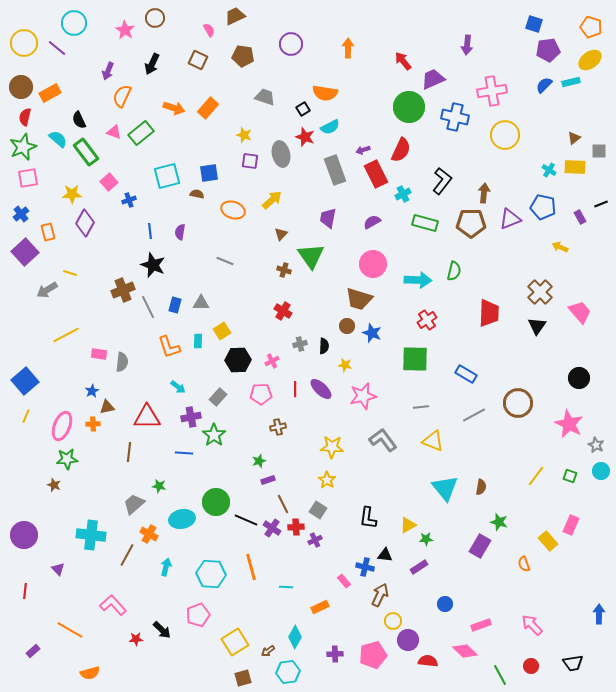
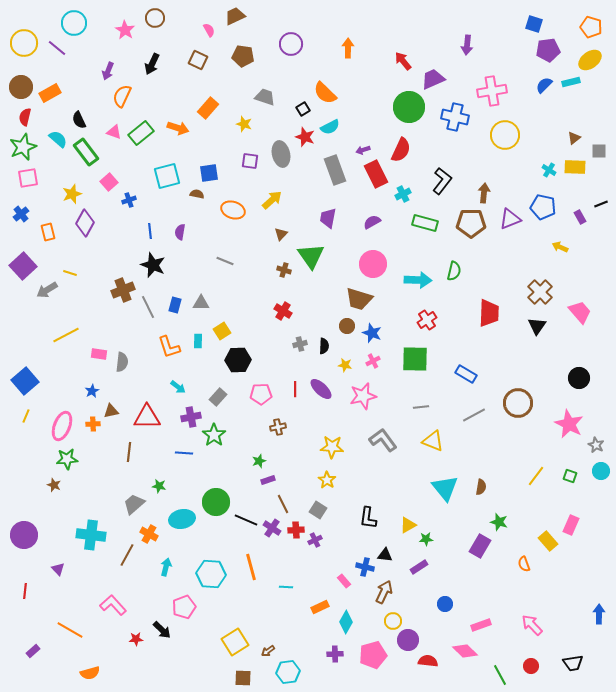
orange semicircle at (325, 93): rotated 35 degrees clockwise
orange arrow at (174, 108): moved 4 px right, 20 px down
yellow star at (244, 135): moved 11 px up
yellow star at (72, 194): rotated 18 degrees counterclockwise
purple square at (25, 252): moved 2 px left, 14 px down
pink cross at (272, 361): moved 101 px right
brown triangle at (107, 407): moved 4 px right, 4 px down
red cross at (296, 527): moved 3 px down
brown arrow at (380, 595): moved 4 px right, 3 px up
pink pentagon at (198, 615): moved 14 px left, 8 px up
cyan diamond at (295, 637): moved 51 px right, 15 px up
brown square at (243, 678): rotated 18 degrees clockwise
